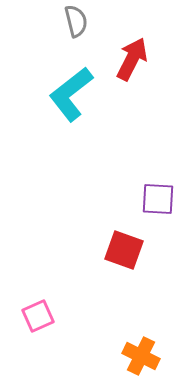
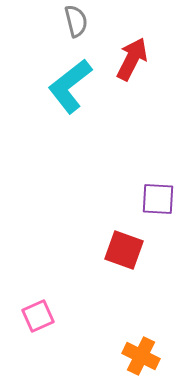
cyan L-shape: moved 1 px left, 8 px up
